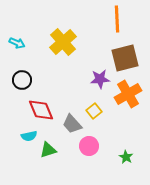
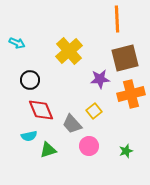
yellow cross: moved 6 px right, 9 px down
black circle: moved 8 px right
orange cross: moved 3 px right; rotated 16 degrees clockwise
green star: moved 6 px up; rotated 24 degrees clockwise
